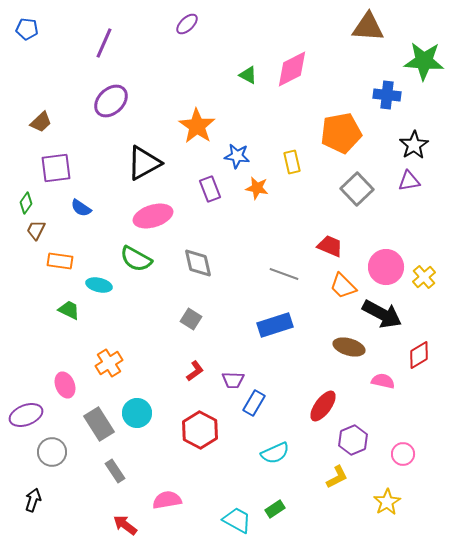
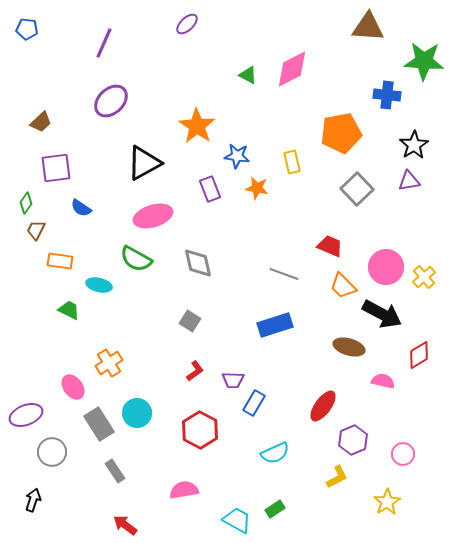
gray square at (191, 319): moved 1 px left, 2 px down
pink ellipse at (65, 385): moved 8 px right, 2 px down; rotated 15 degrees counterclockwise
pink semicircle at (167, 500): moved 17 px right, 10 px up
